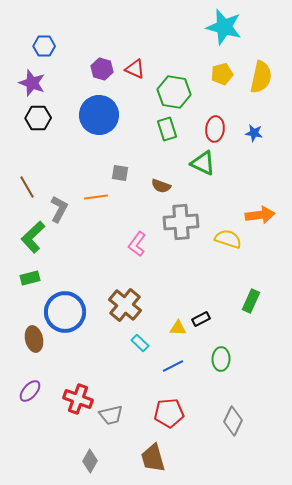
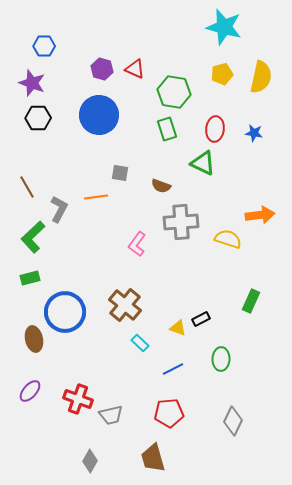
yellow triangle at (178, 328): rotated 18 degrees clockwise
blue line at (173, 366): moved 3 px down
